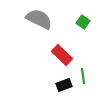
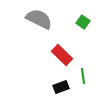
black rectangle: moved 3 px left, 2 px down
